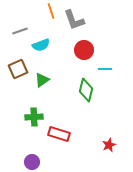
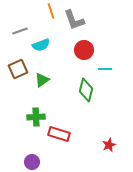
green cross: moved 2 px right
